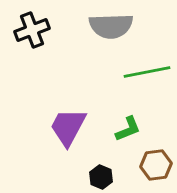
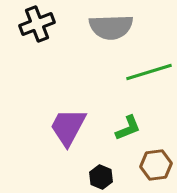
gray semicircle: moved 1 px down
black cross: moved 5 px right, 6 px up
green line: moved 2 px right; rotated 6 degrees counterclockwise
green L-shape: moved 1 px up
